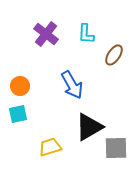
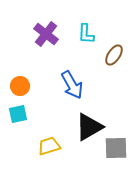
yellow trapezoid: moved 1 px left, 1 px up
